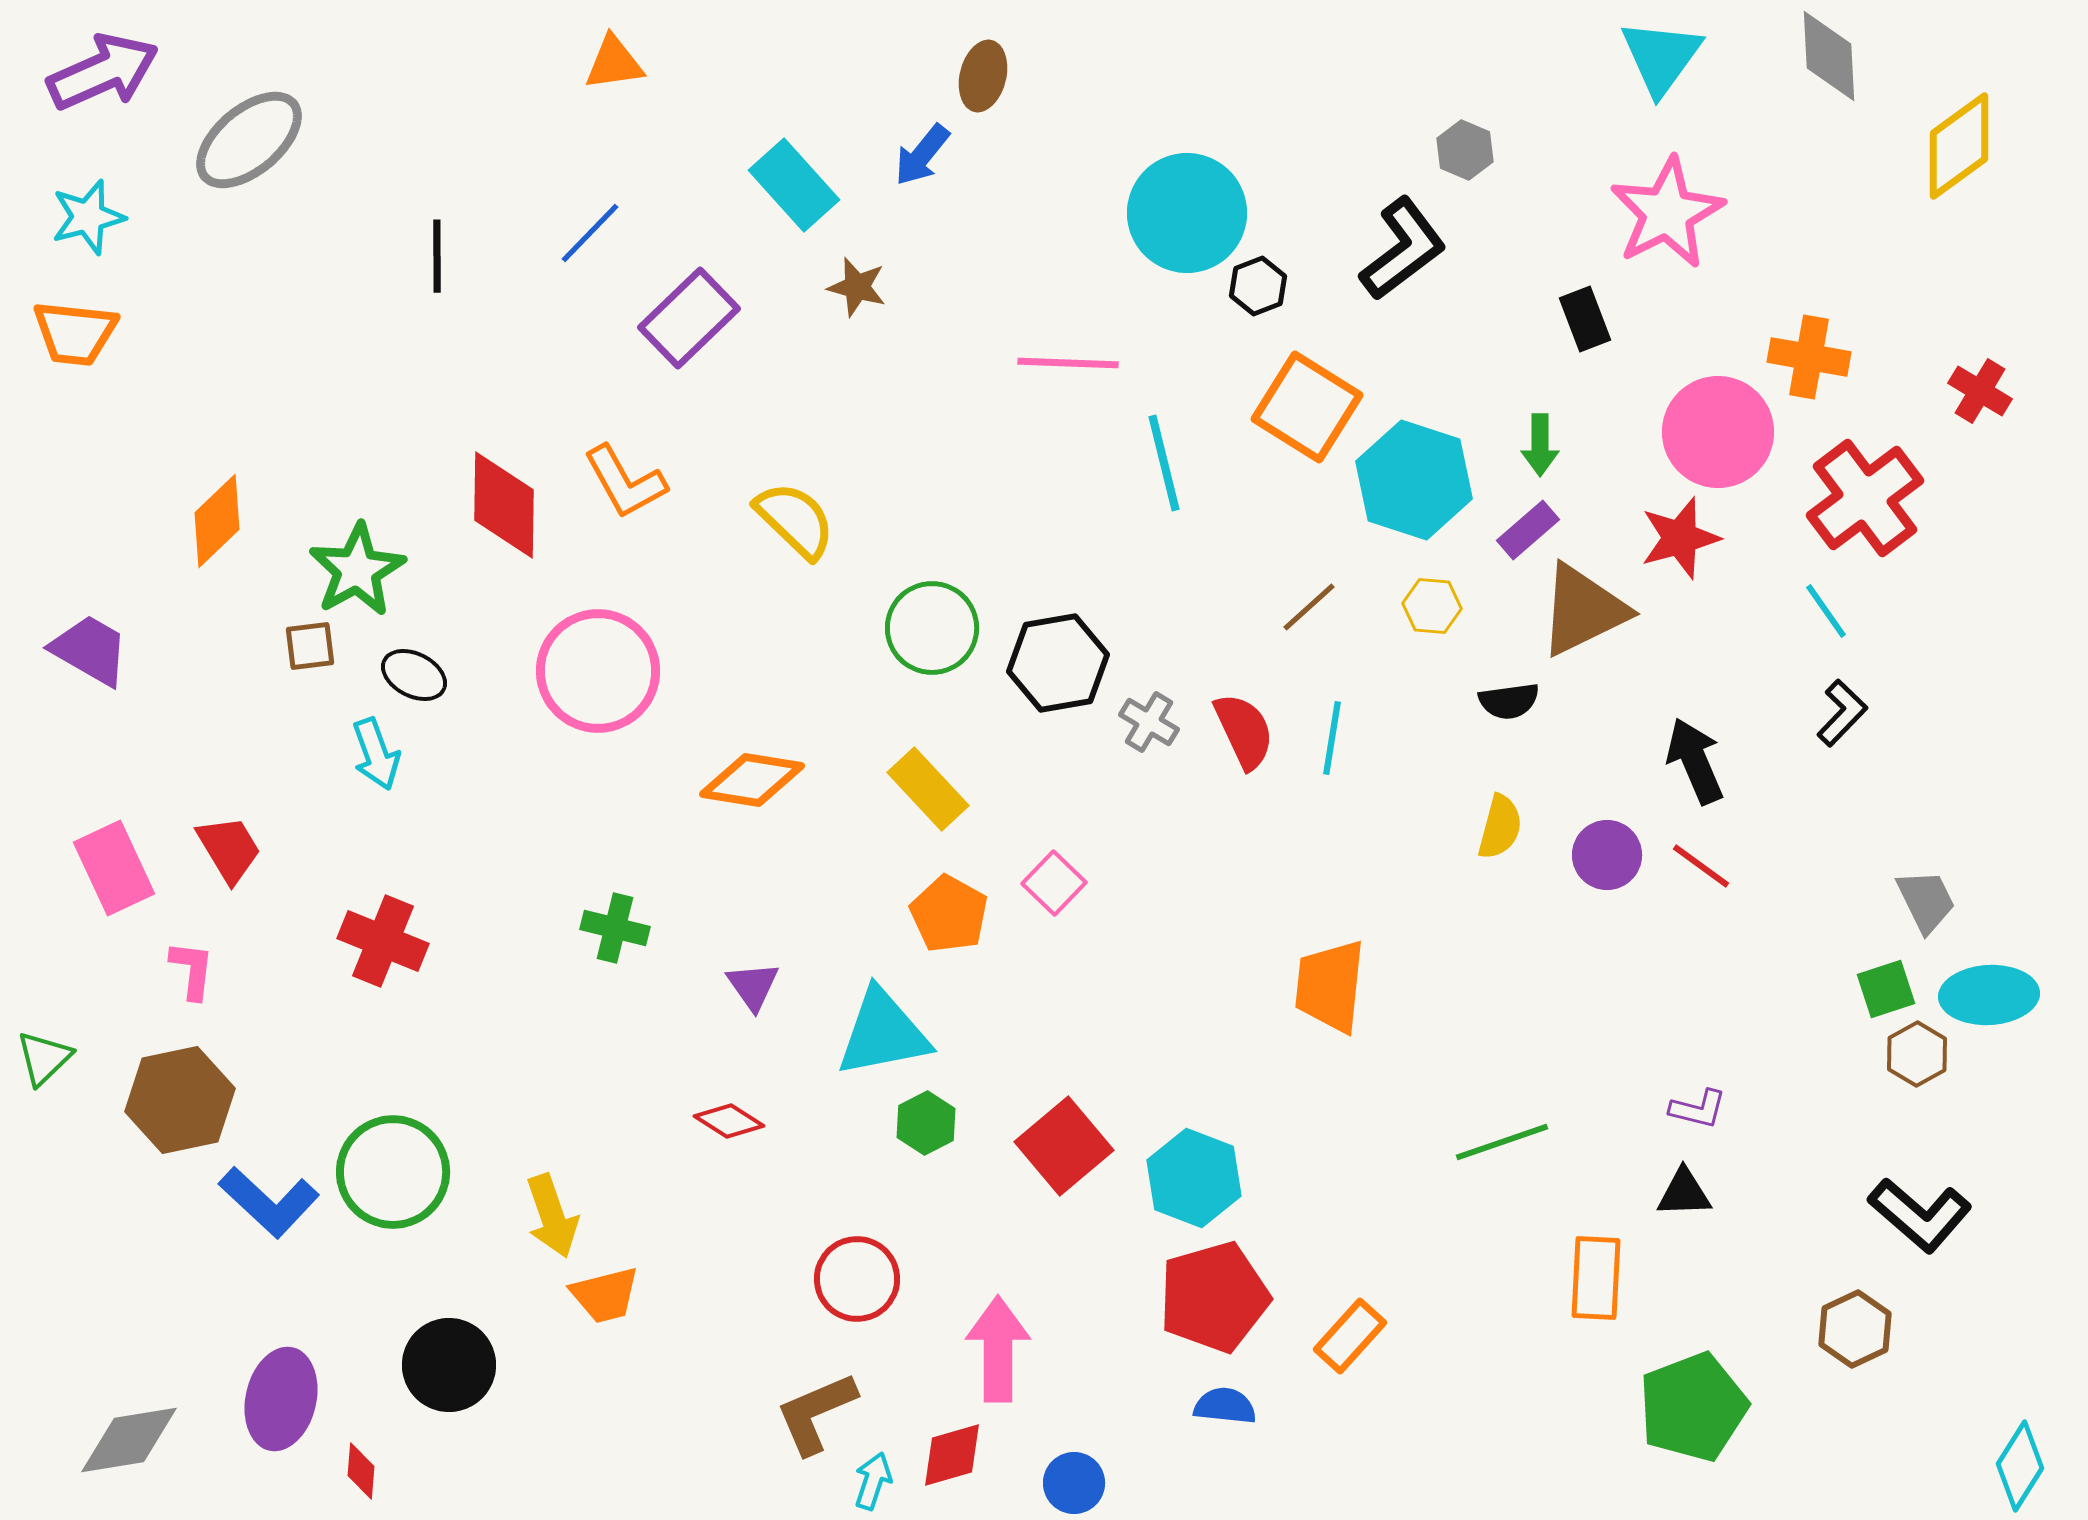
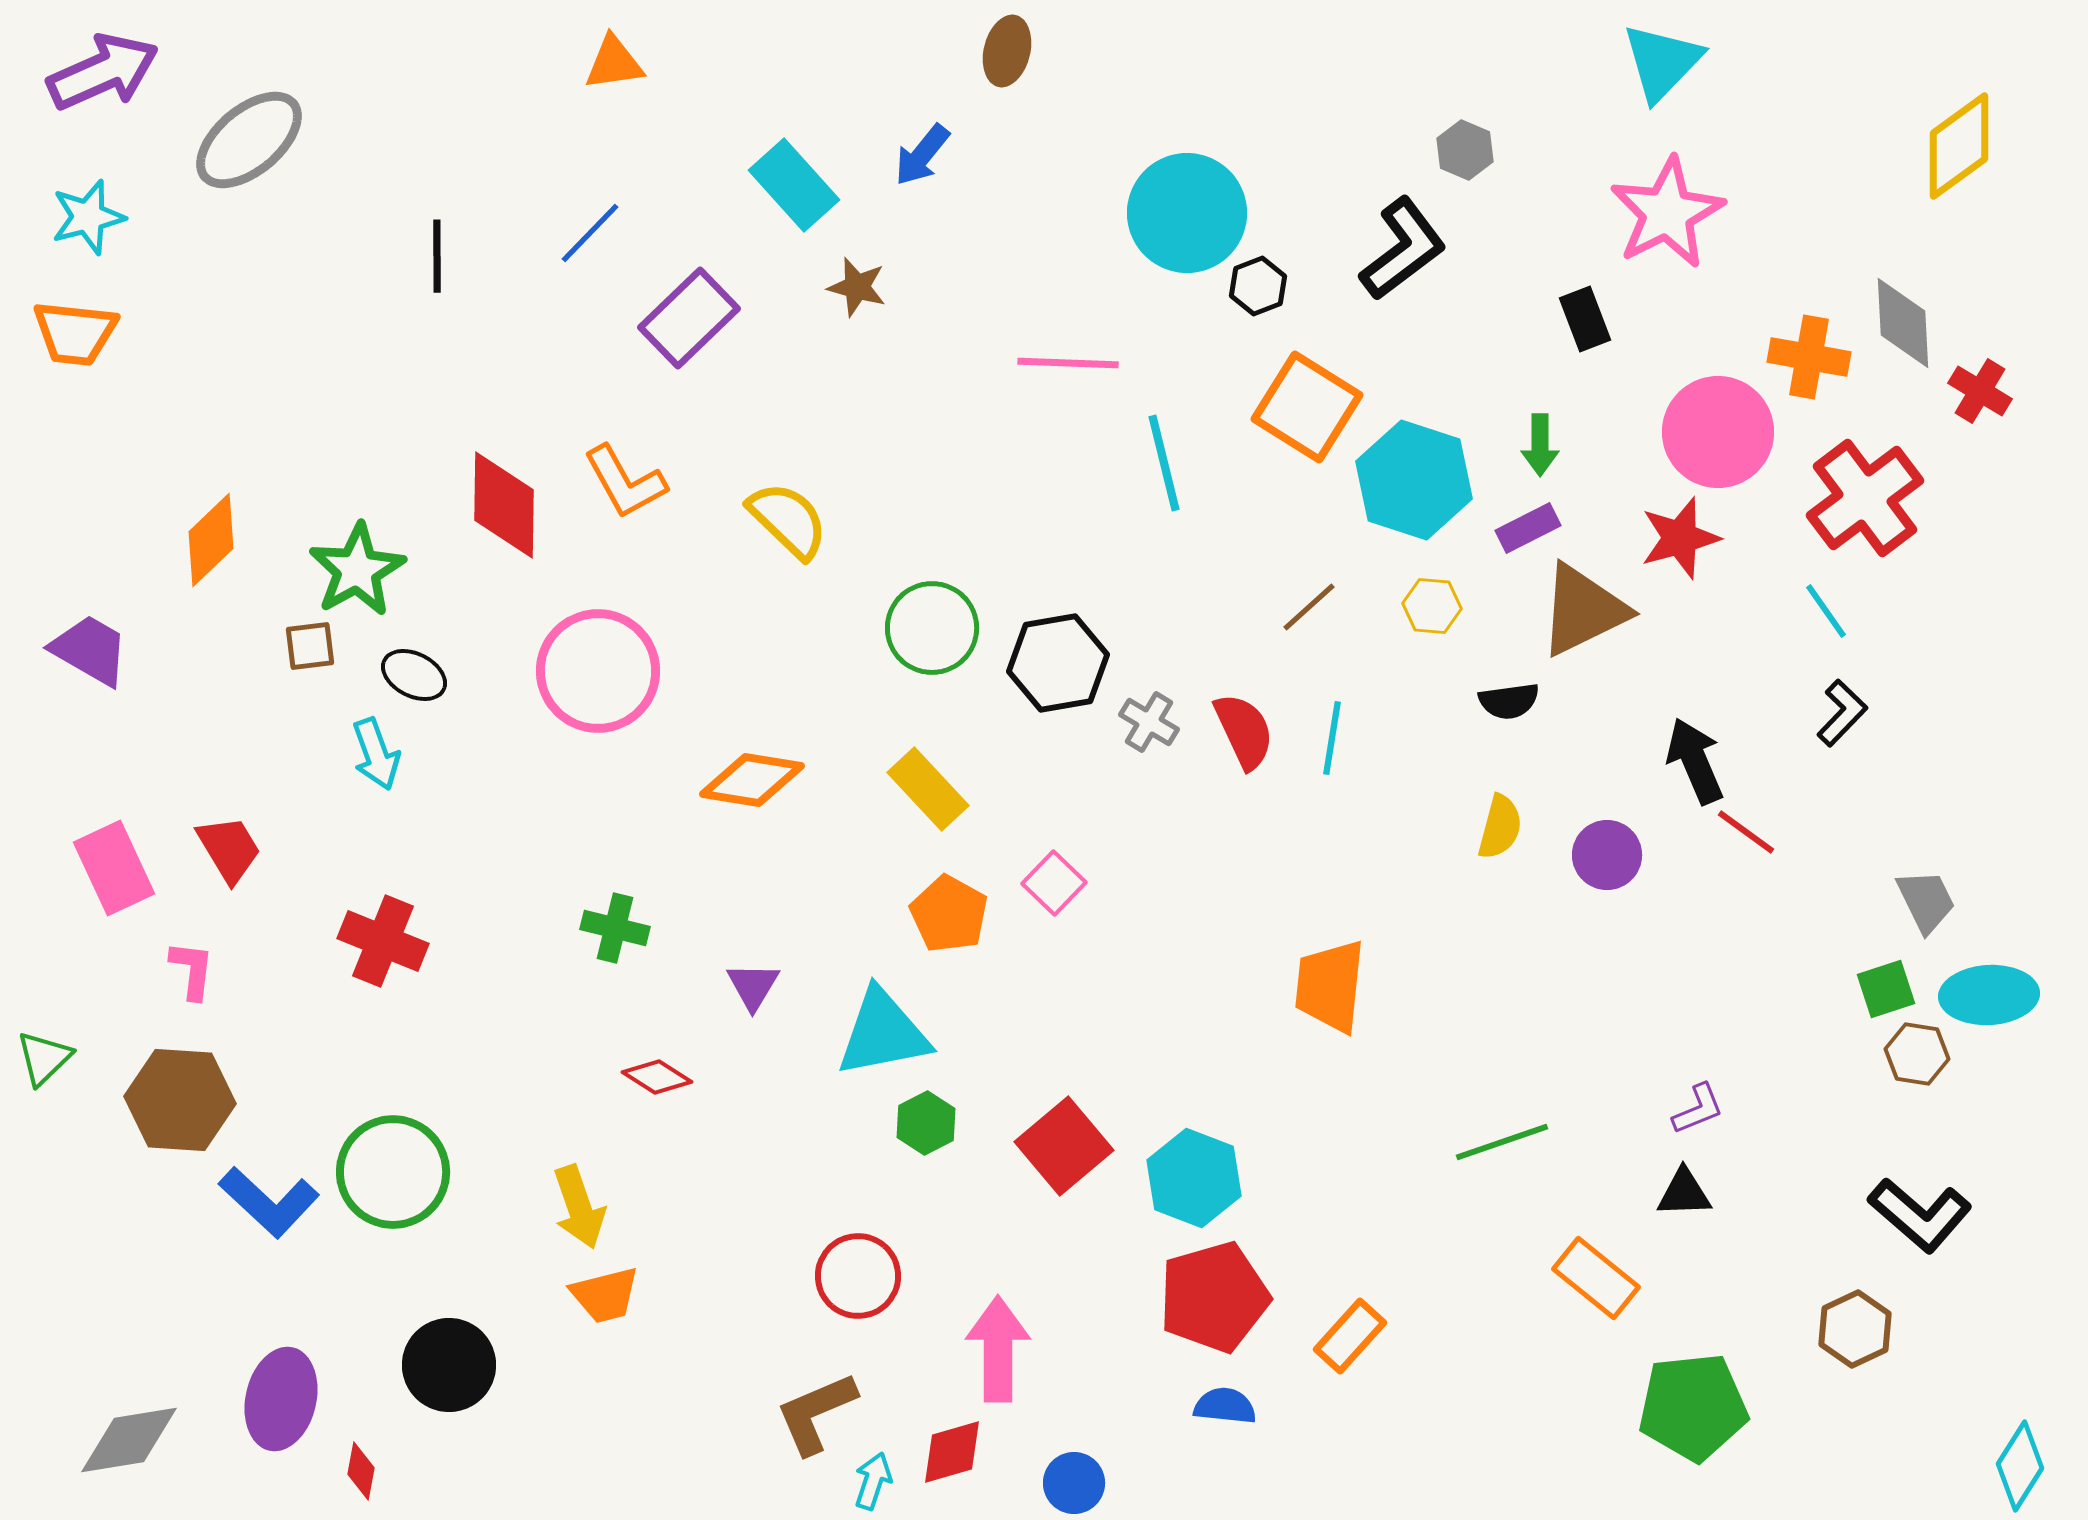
gray diamond at (1829, 56): moved 74 px right, 267 px down
cyan triangle at (1661, 57): moved 1 px right, 5 px down; rotated 8 degrees clockwise
brown ellipse at (983, 76): moved 24 px right, 25 px up
yellow semicircle at (795, 520): moved 7 px left
orange diamond at (217, 521): moved 6 px left, 19 px down
purple rectangle at (1528, 530): moved 2 px up; rotated 14 degrees clockwise
red line at (1701, 866): moved 45 px right, 34 px up
purple triangle at (753, 986): rotated 6 degrees clockwise
brown hexagon at (1917, 1054): rotated 22 degrees counterclockwise
brown hexagon at (180, 1100): rotated 16 degrees clockwise
purple L-shape at (1698, 1109): rotated 36 degrees counterclockwise
red diamond at (729, 1121): moved 72 px left, 44 px up
yellow arrow at (552, 1216): moved 27 px right, 9 px up
orange rectangle at (1596, 1278): rotated 54 degrees counterclockwise
red circle at (857, 1279): moved 1 px right, 3 px up
green pentagon at (1693, 1407): rotated 15 degrees clockwise
red diamond at (952, 1455): moved 3 px up
red diamond at (361, 1471): rotated 6 degrees clockwise
